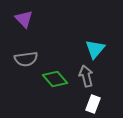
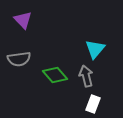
purple triangle: moved 1 px left, 1 px down
gray semicircle: moved 7 px left
green diamond: moved 4 px up
